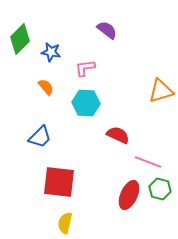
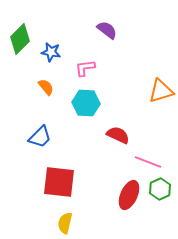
green hexagon: rotated 20 degrees clockwise
